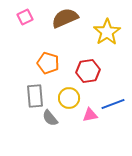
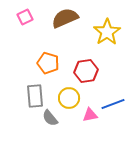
red hexagon: moved 2 px left
